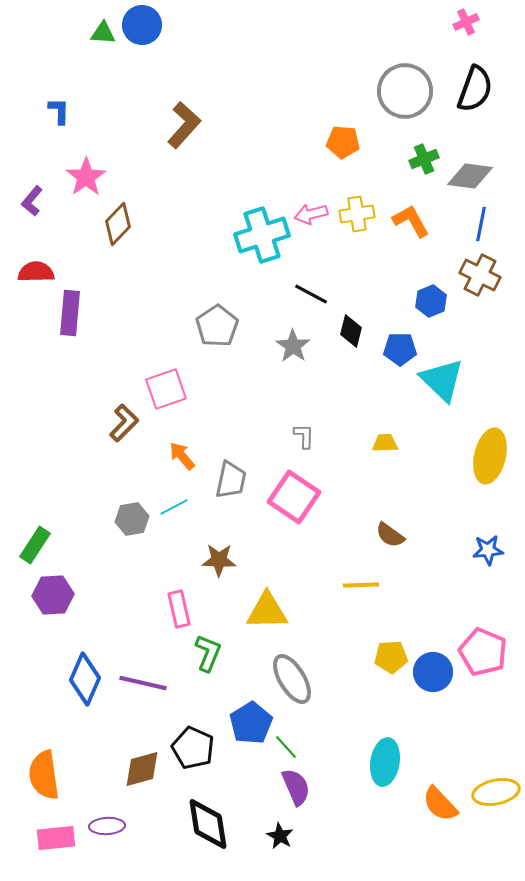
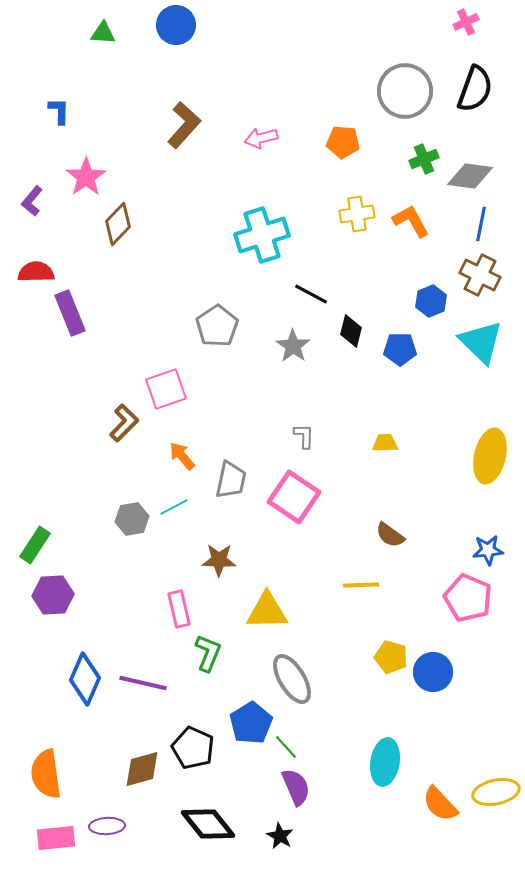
blue circle at (142, 25): moved 34 px right
pink arrow at (311, 214): moved 50 px left, 76 px up
purple rectangle at (70, 313): rotated 27 degrees counterclockwise
cyan triangle at (442, 380): moved 39 px right, 38 px up
pink pentagon at (483, 652): moved 15 px left, 54 px up
yellow pentagon at (391, 657): rotated 20 degrees clockwise
orange semicircle at (44, 775): moved 2 px right, 1 px up
black diamond at (208, 824): rotated 30 degrees counterclockwise
